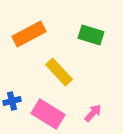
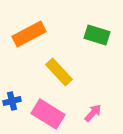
green rectangle: moved 6 px right
